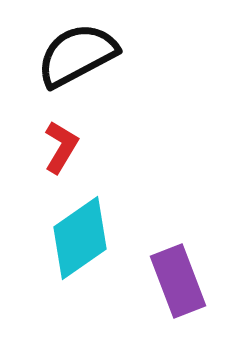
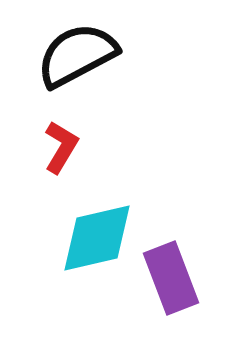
cyan diamond: moved 17 px right; rotated 22 degrees clockwise
purple rectangle: moved 7 px left, 3 px up
